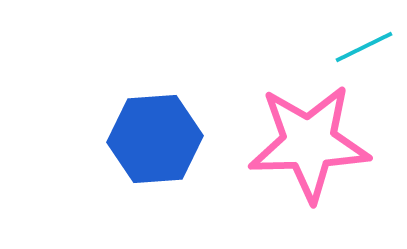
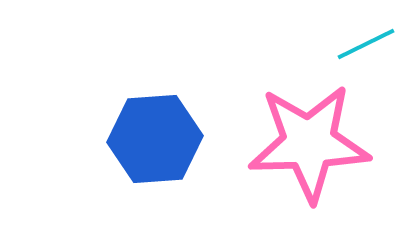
cyan line: moved 2 px right, 3 px up
